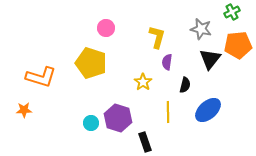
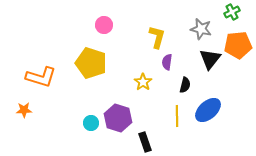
pink circle: moved 2 px left, 3 px up
yellow line: moved 9 px right, 4 px down
